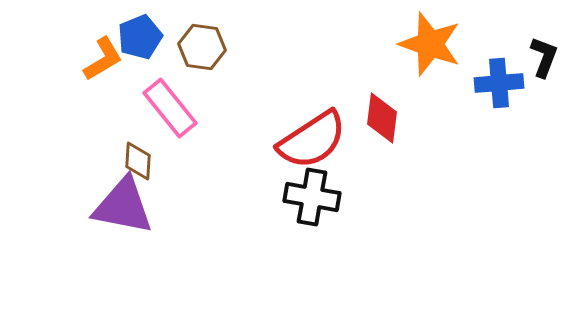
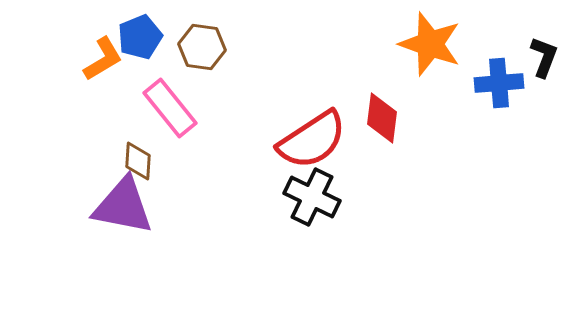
black cross: rotated 16 degrees clockwise
